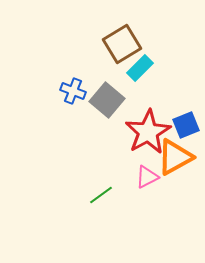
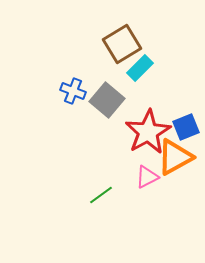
blue square: moved 2 px down
